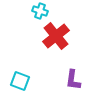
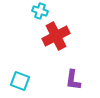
red cross: rotated 12 degrees clockwise
